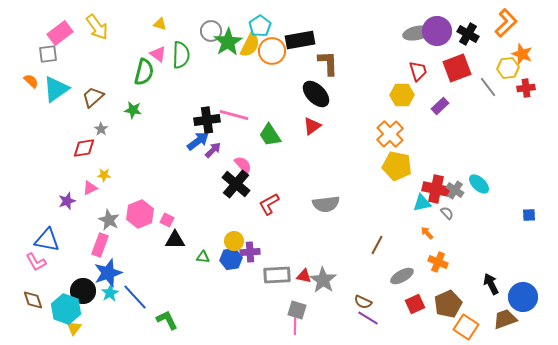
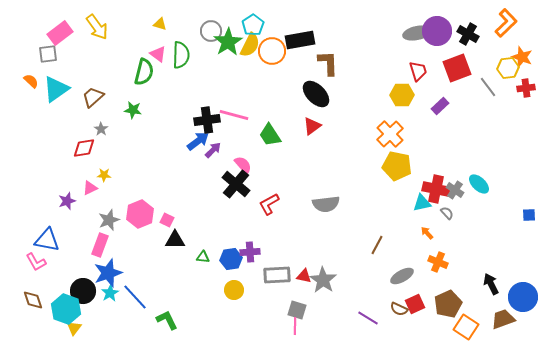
cyan pentagon at (260, 26): moved 7 px left, 1 px up
orange star at (522, 54): moved 3 px down
gray star at (109, 220): rotated 25 degrees clockwise
yellow circle at (234, 241): moved 49 px down
brown semicircle at (363, 302): moved 36 px right, 7 px down
brown trapezoid at (505, 319): moved 2 px left
